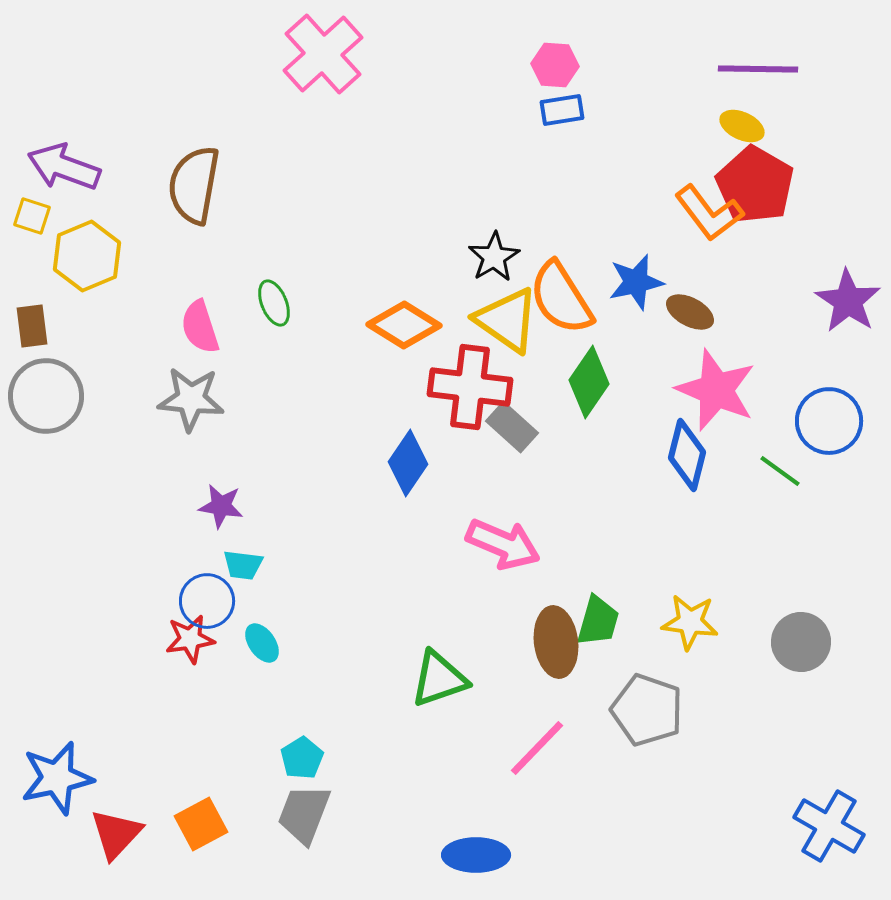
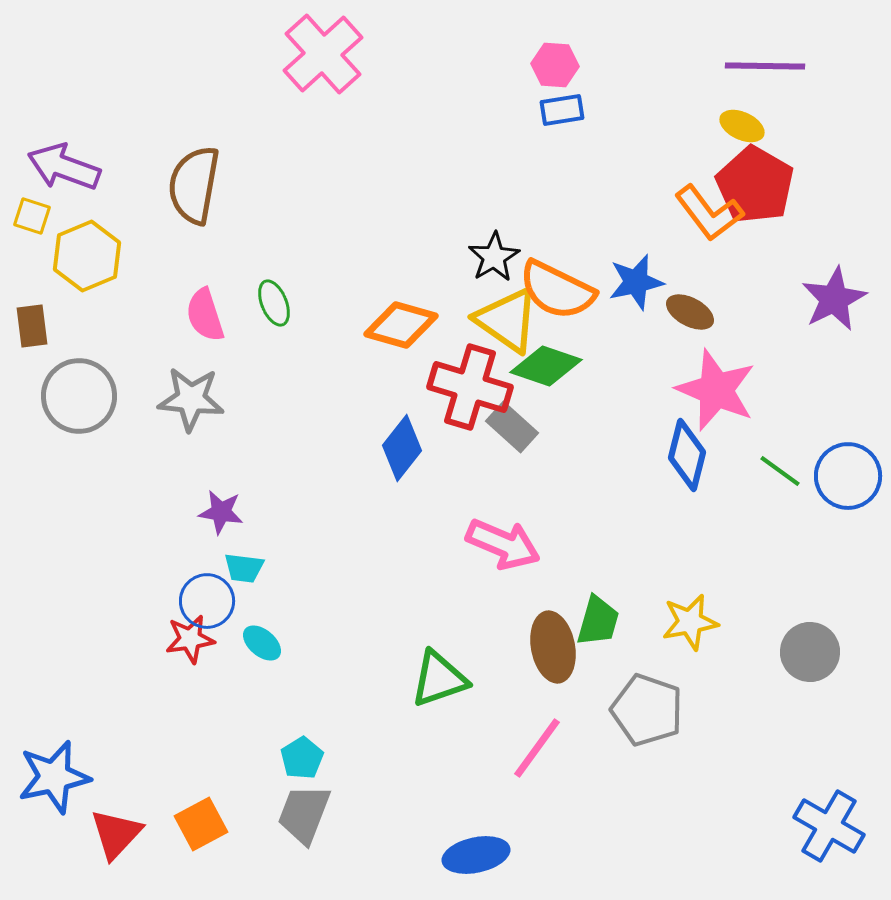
purple line at (758, 69): moved 7 px right, 3 px up
orange semicircle at (561, 298): moved 4 px left, 8 px up; rotated 32 degrees counterclockwise
purple star at (848, 301): moved 14 px left, 2 px up; rotated 12 degrees clockwise
orange diamond at (404, 325): moved 3 px left; rotated 16 degrees counterclockwise
pink semicircle at (200, 327): moved 5 px right, 12 px up
green diamond at (589, 382): moved 43 px left, 16 px up; rotated 74 degrees clockwise
red cross at (470, 387): rotated 10 degrees clockwise
gray circle at (46, 396): moved 33 px right
blue circle at (829, 421): moved 19 px right, 55 px down
blue diamond at (408, 463): moved 6 px left, 15 px up; rotated 4 degrees clockwise
purple star at (221, 506): moved 6 px down
cyan trapezoid at (243, 565): moved 1 px right, 3 px down
yellow star at (690, 622): rotated 18 degrees counterclockwise
brown ellipse at (556, 642): moved 3 px left, 5 px down; rotated 4 degrees counterclockwise
gray circle at (801, 642): moved 9 px right, 10 px down
cyan ellipse at (262, 643): rotated 15 degrees counterclockwise
pink line at (537, 748): rotated 8 degrees counterclockwise
blue star at (57, 778): moved 3 px left, 1 px up
blue ellipse at (476, 855): rotated 12 degrees counterclockwise
